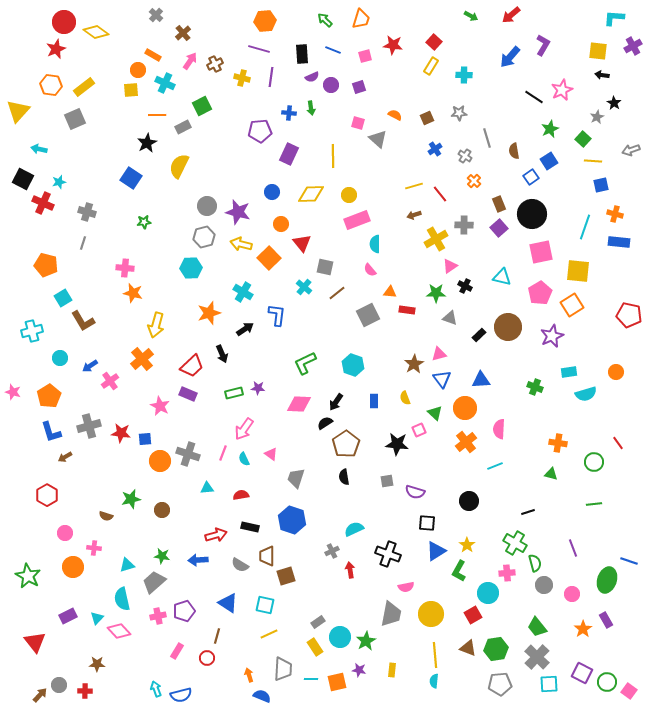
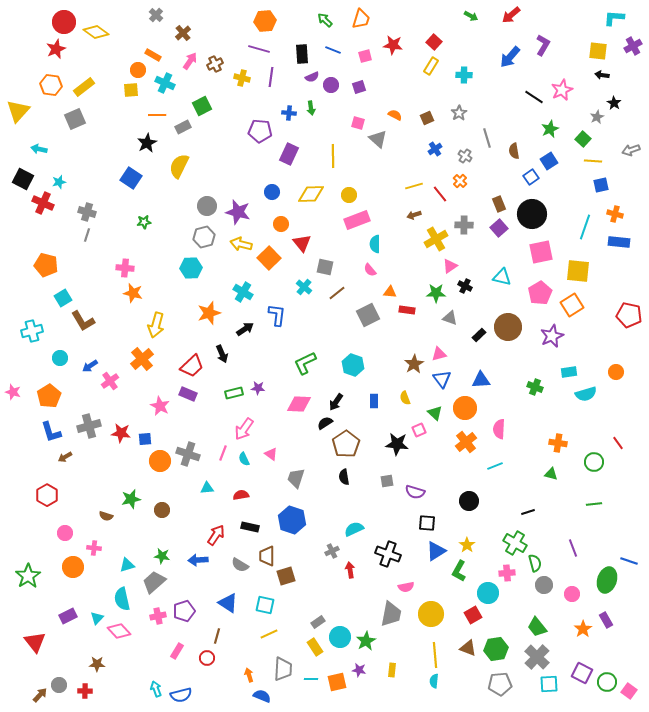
gray star at (459, 113): rotated 28 degrees counterclockwise
purple pentagon at (260, 131): rotated 10 degrees clockwise
orange cross at (474, 181): moved 14 px left
gray line at (83, 243): moved 4 px right, 8 px up
red arrow at (216, 535): rotated 40 degrees counterclockwise
green star at (28, 576): rotated 10 degrees clockwise
